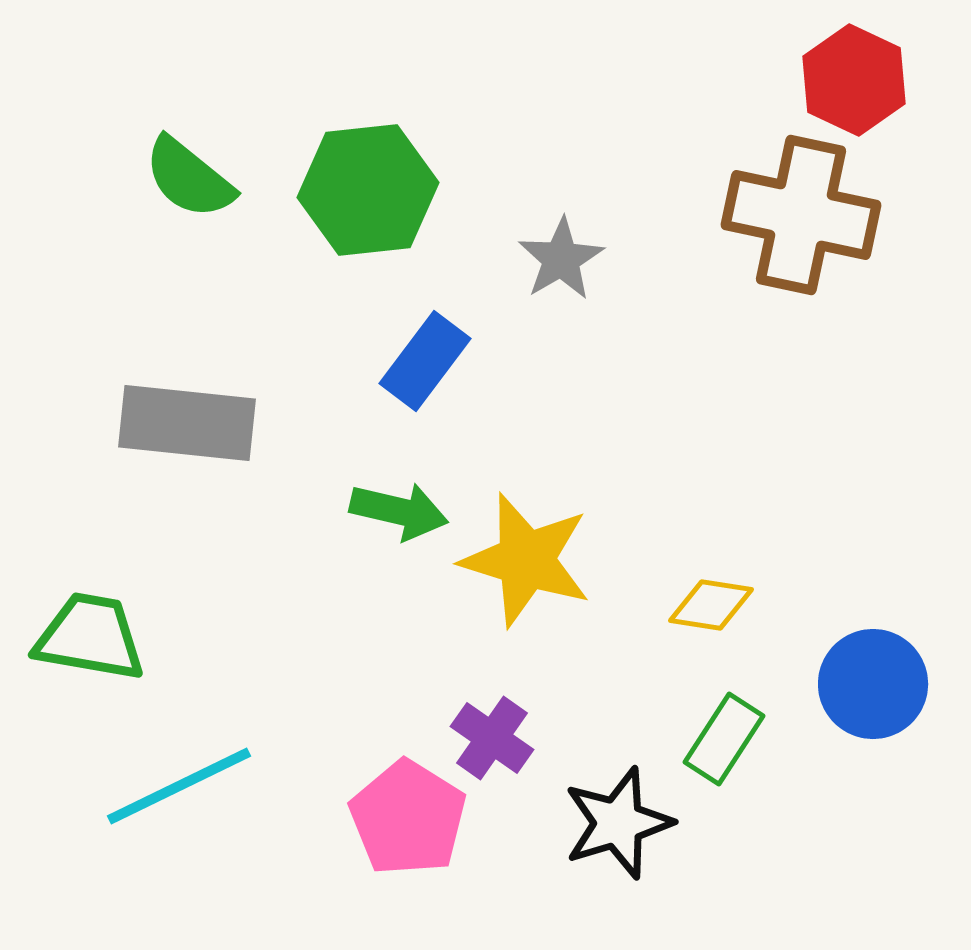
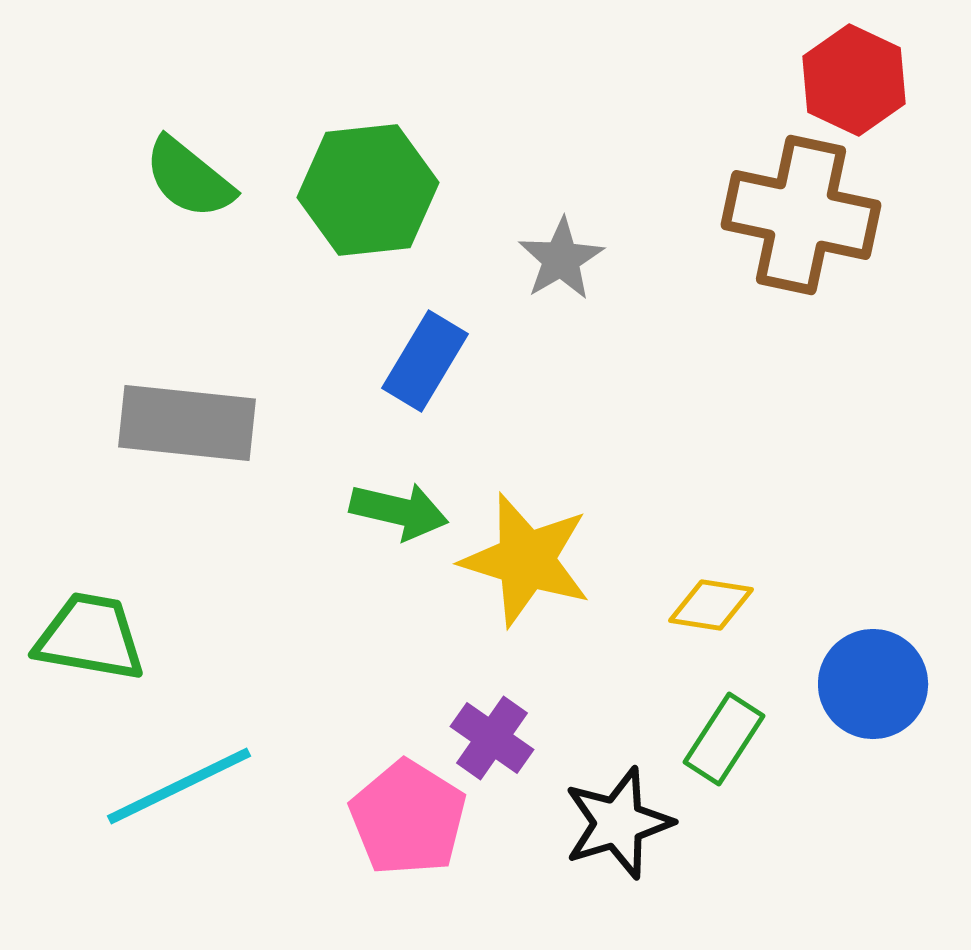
blue rectangle: rotated 6 degrees counterclockwise
